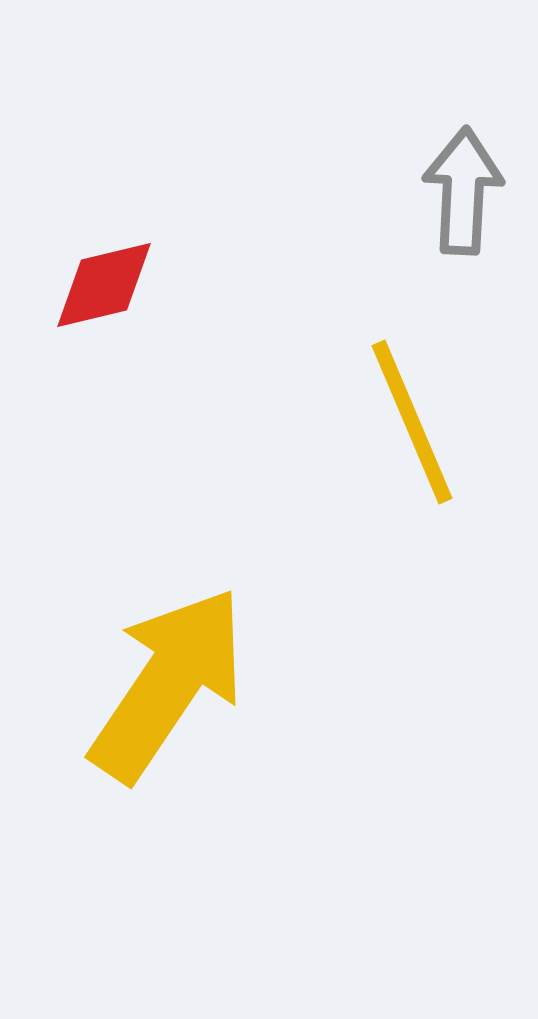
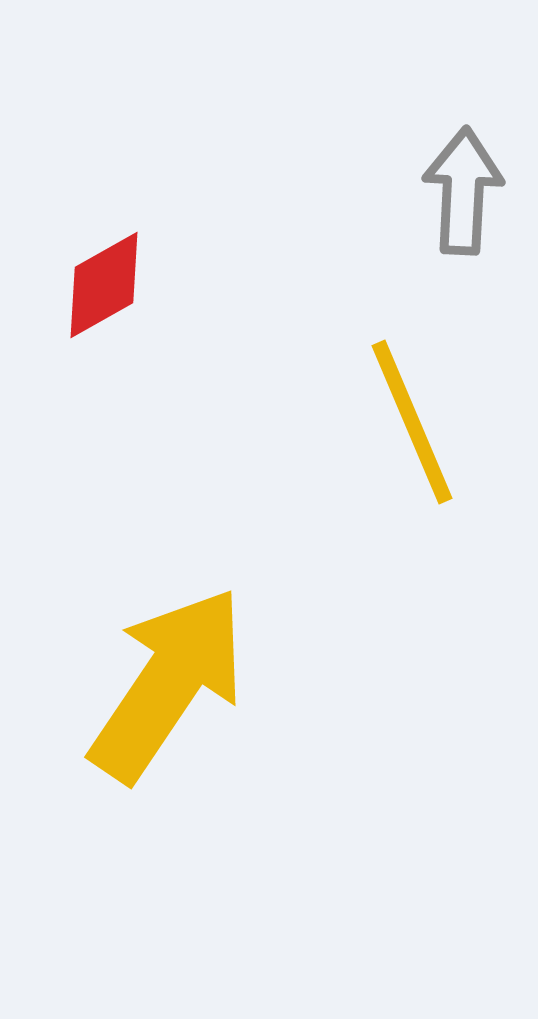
red diamond: rotated 16 degrees counterclockwise
